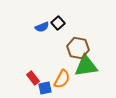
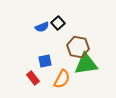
brown hexagon: moved 1 px up
green triangle: moved 2 px up
blue square: moved 27 px up
